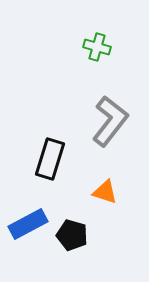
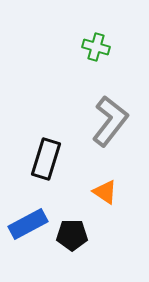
green cross: moved 1 px left
black rectangle: moved 4 px left
orange triangle: rotated 16 degrees clockwise
black pentagon: rotated 16 degrees counterclockwise
